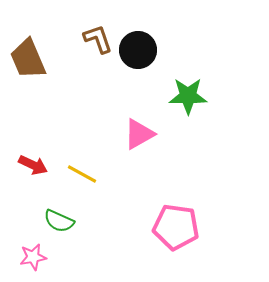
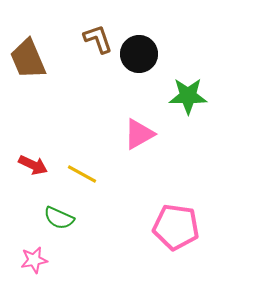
black circle: moved 1 px right, 4 px down
green semicircle: moved 3 px up
pink star: moved 1 px right, 3 px down
